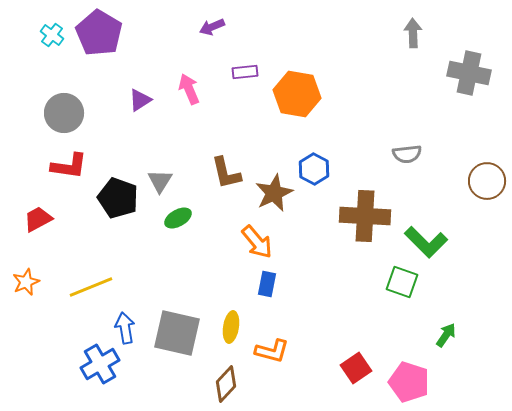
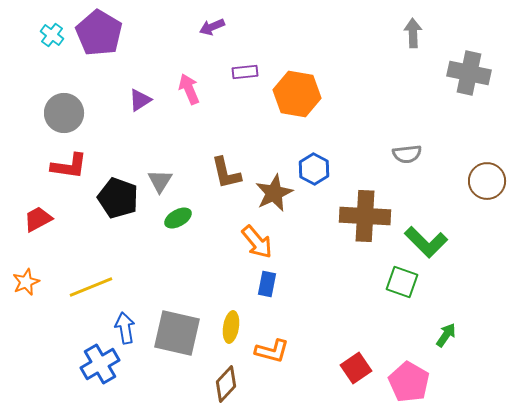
pink pentagon: rotated 12 degrees clockwise
